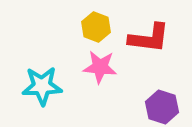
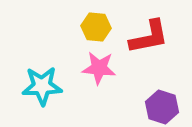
yellow hexagon: rotated 16 degrees counterclockwise
red L-shape: moved 1 px up; rotated 18 degrees counterclockwise
pink star: moved 1 px left, 1 px down
